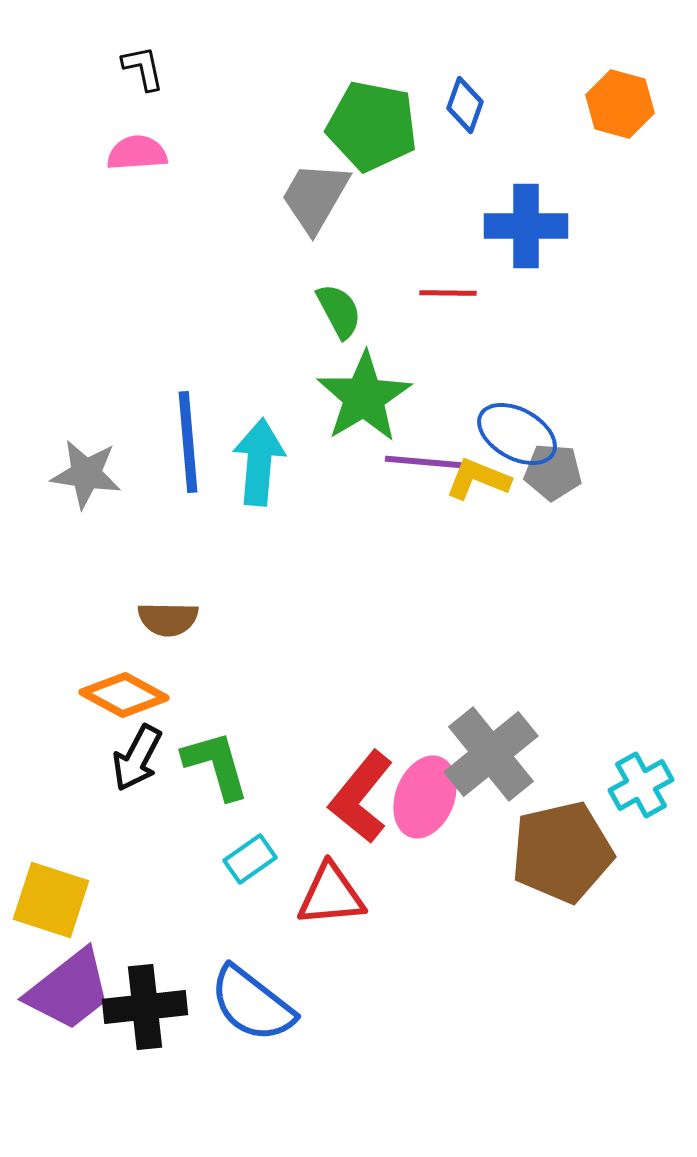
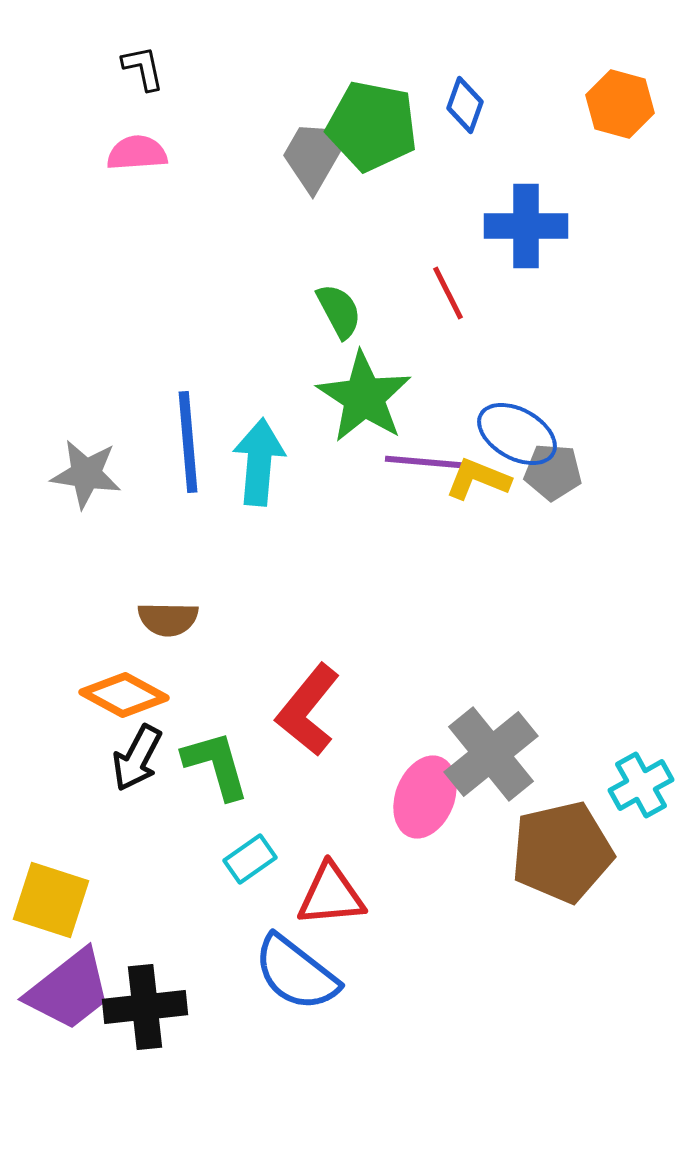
gray trapezoid: moved 42 px up
red line: rotated 62 degrees clockwise
green star: rotated 8 degrees counterclockwise
red L-shape: moved 53 px left, 87 px up
blue semicircle: moved 44 px right, 31 px up
